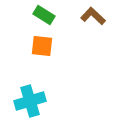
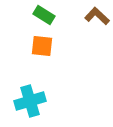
brown L-shape: moved 4 px right
